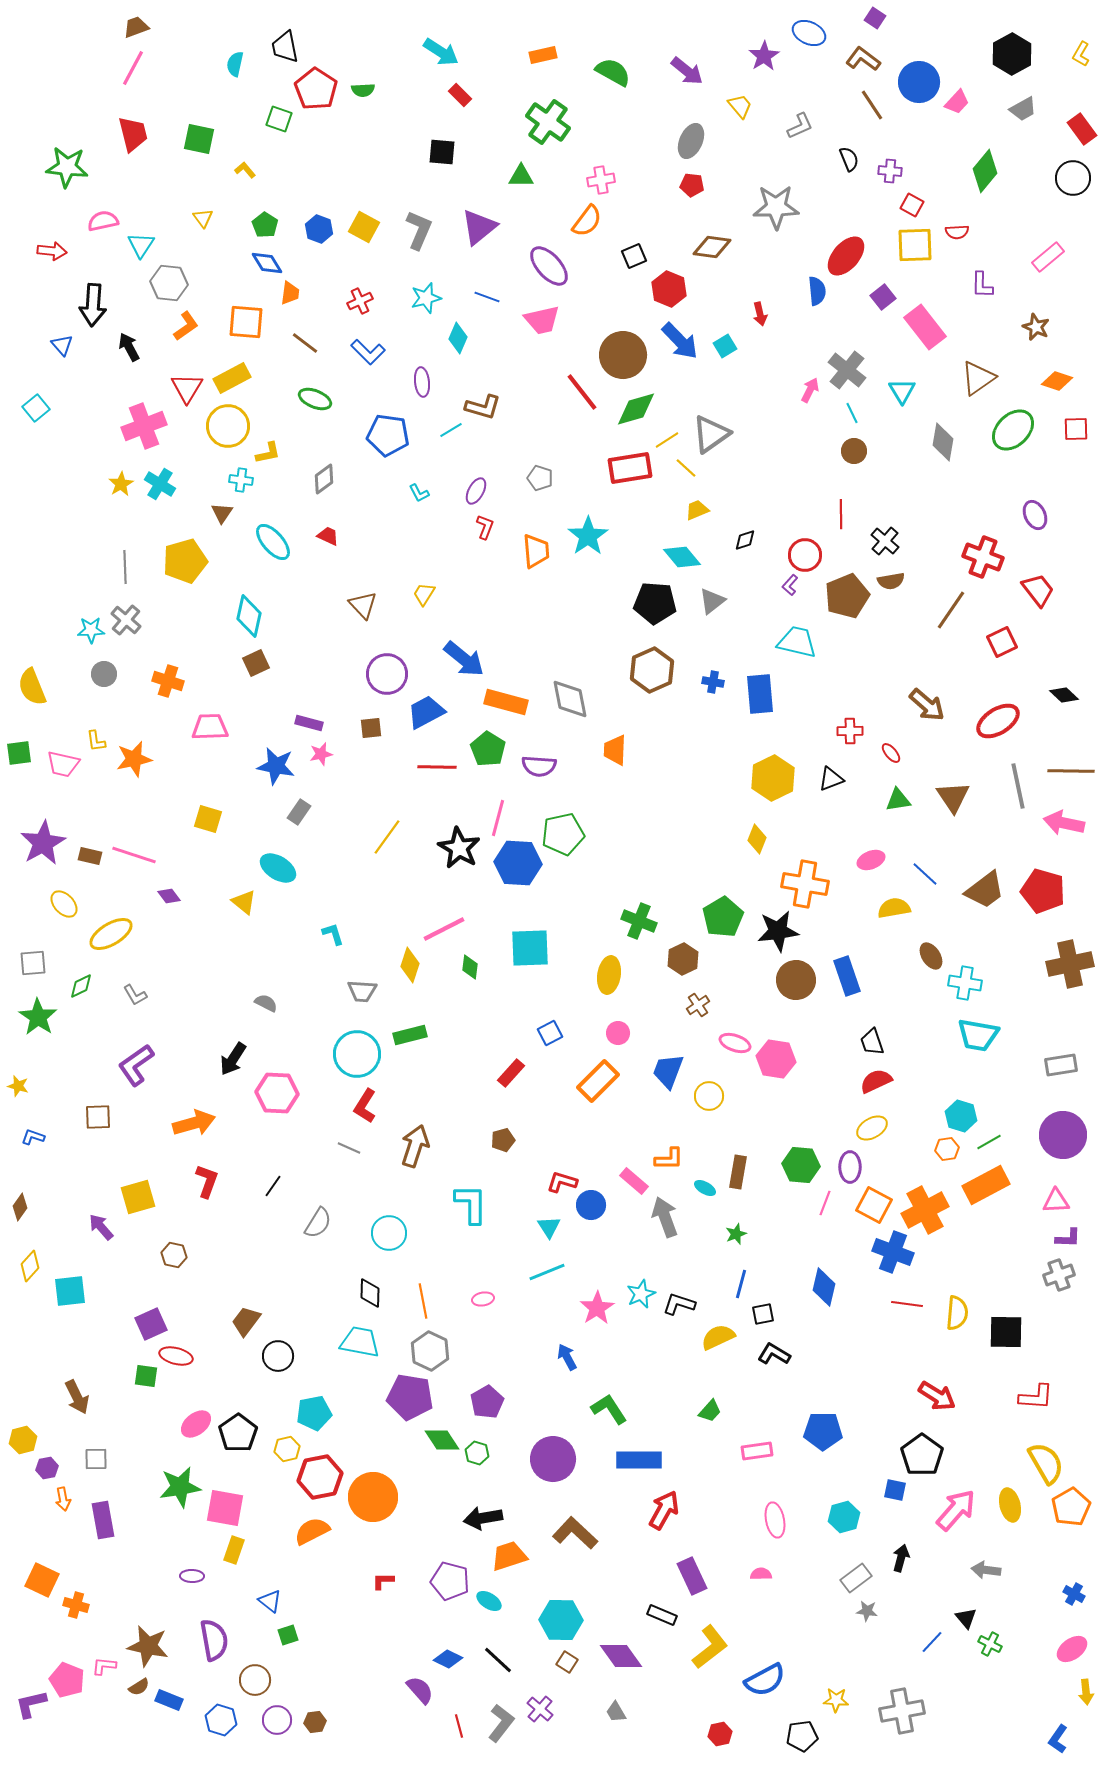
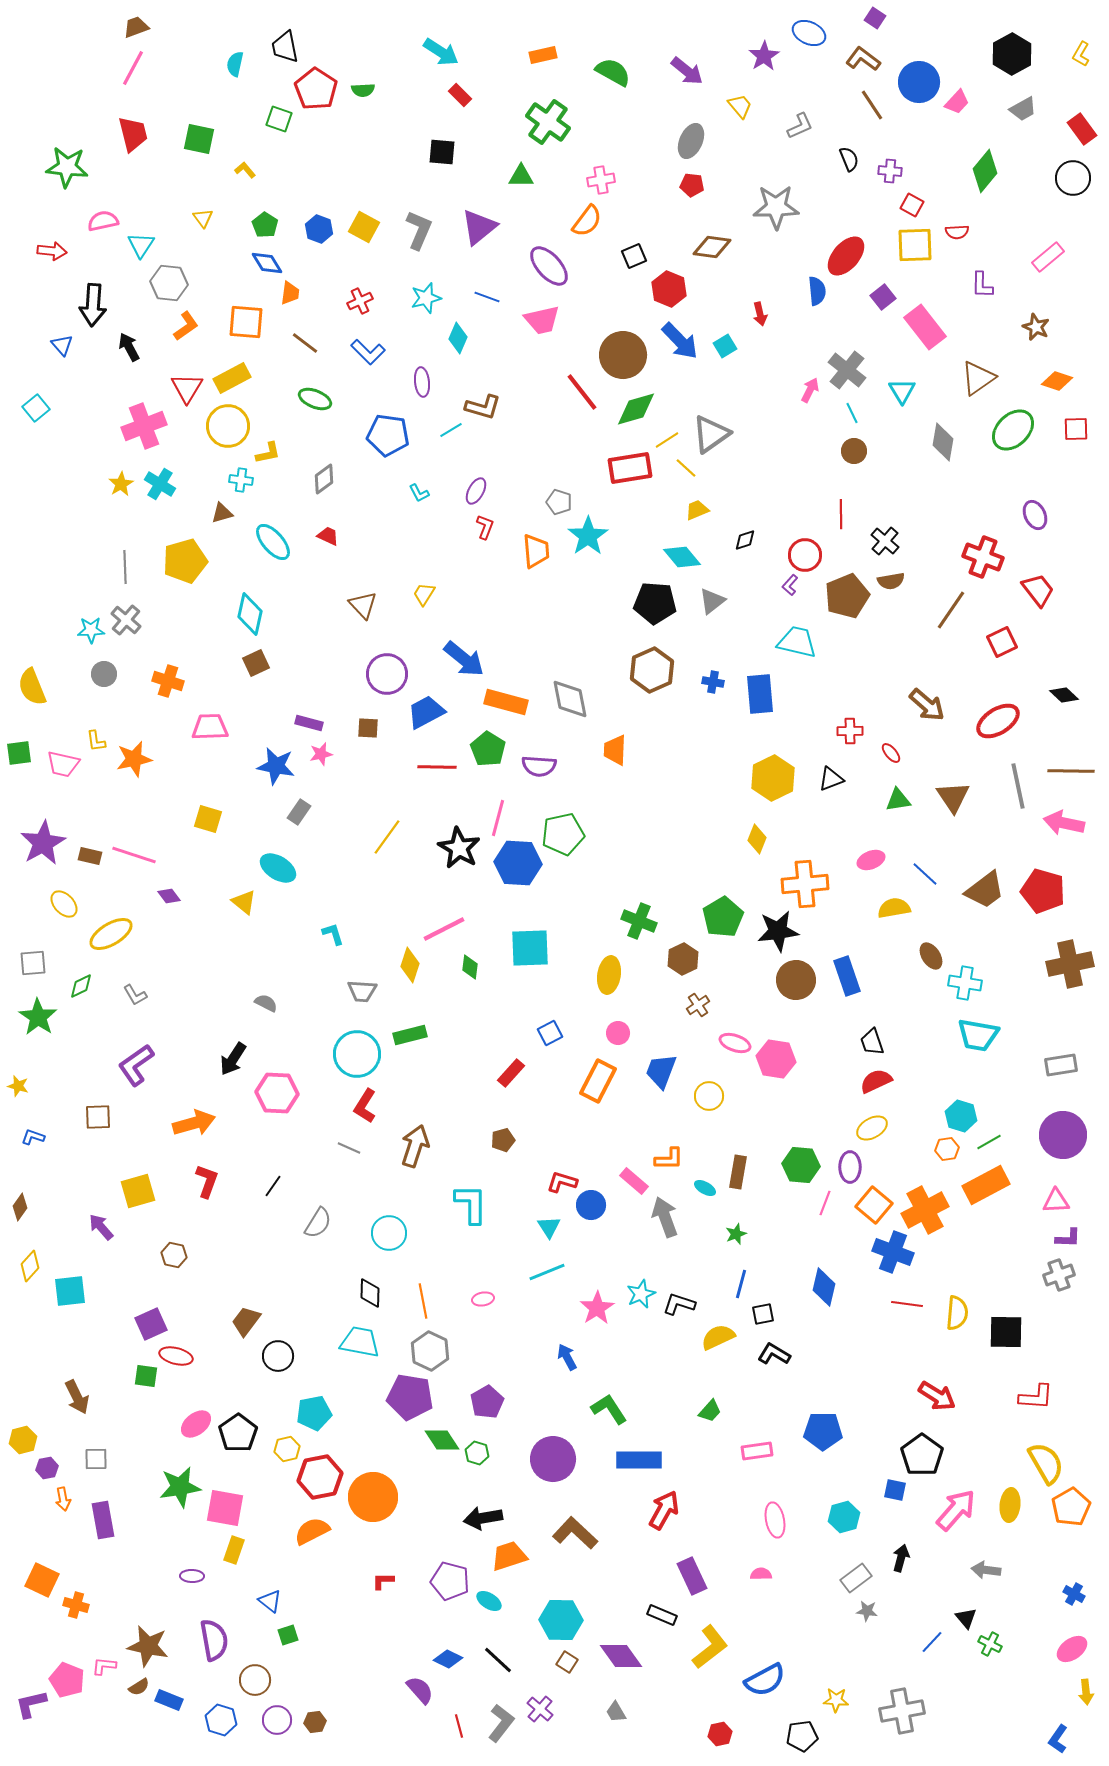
gray pentagon at (540, 478): moved 19 px right, 24 px down
brown triangle at (222, 513): rotated 40 degrees clockwise
cyan diamond at (249, 616): moved 1 px right, 2 px up
brown square at (371, 728): moved 3 px left; rotated 10 degrees clockwise
orange cross at (805, 884): rotated 15 degrees counterclockwise
blue trapezoid at (668, 1071): moved 7 px left
orange rectangle at (598, 1081): rotated 18 degrees counterclockwise
yellow square at (138, 1197): moved 6 px up
orange square at (874, 1205): rotated 12 degrees clockwise
yellow ellipse at (1010, 1505): rotated 20 degrees clockwise
